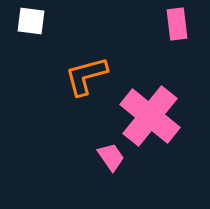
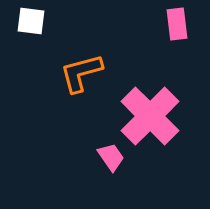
orange L-shape: moved 5 px left, 3 px up
pink cross: rotated 6 degrees clockwise
